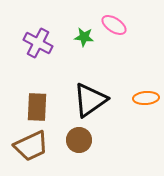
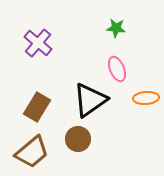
pink ellipse: moved 3 px right, 44 px down; rotated 35 degrees clockwise
green star: moved 32 px right, 9 px up
purple cross: rotated 12 degrees clockwise
brown rectangle: rotated 28 degrees clockwise
brown circle: moved 1 px left, 1 px up
brown trapezoid: moved 1 px right, 6 px down; rotated 15 degrees counterclockwise
